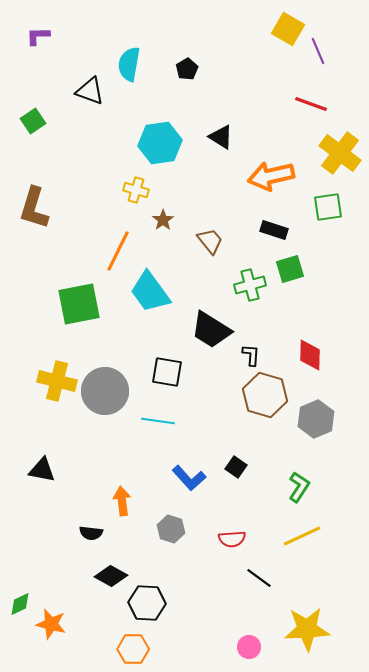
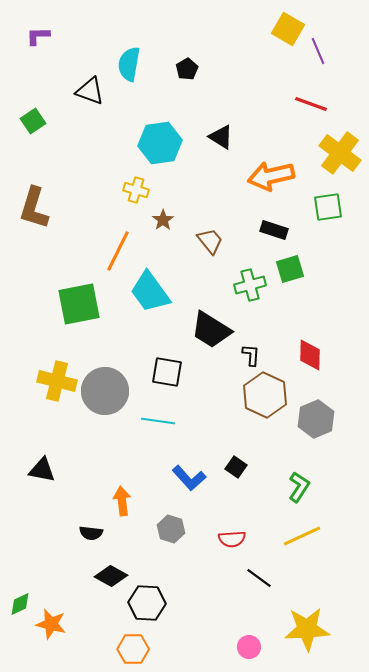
brown hexagon at (265, 395): rotated 9 degrees clockwise
